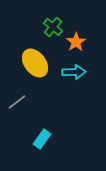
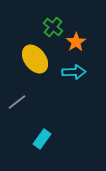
yellow ellipse: moved 4 px up
